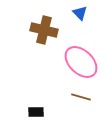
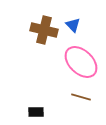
blue triangle: moved 7 px left, 12 px down
